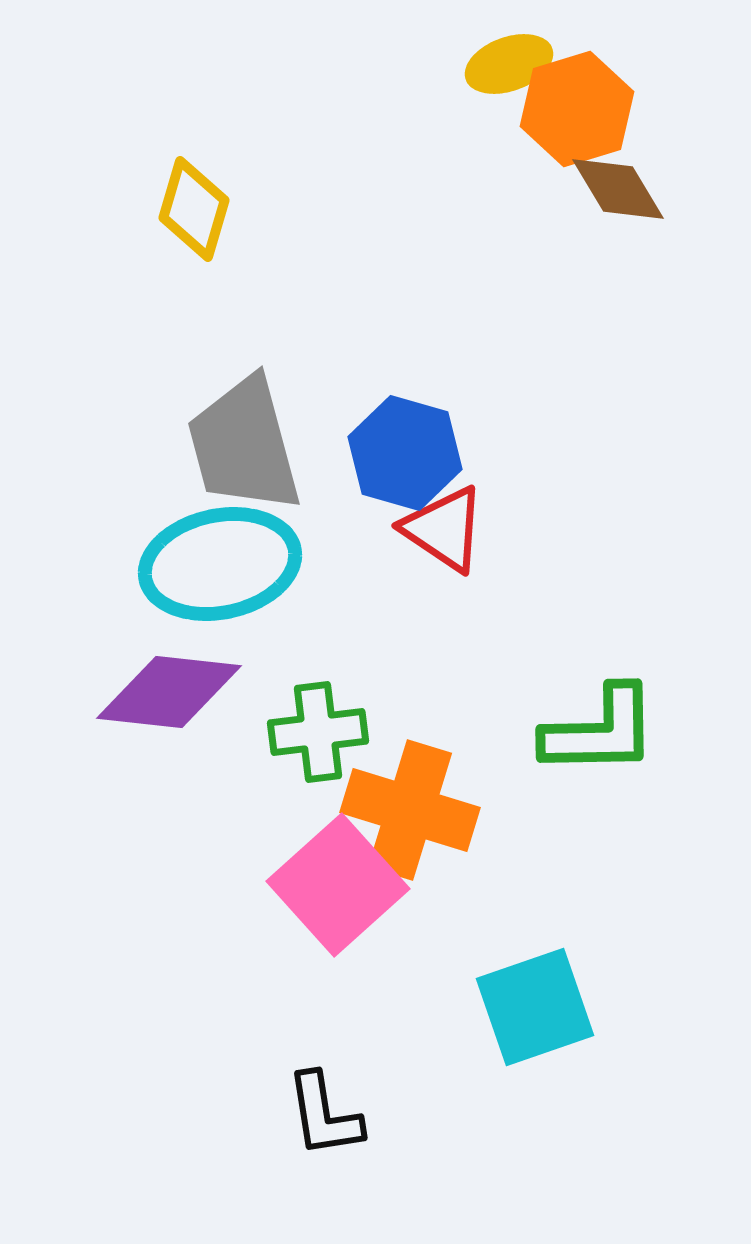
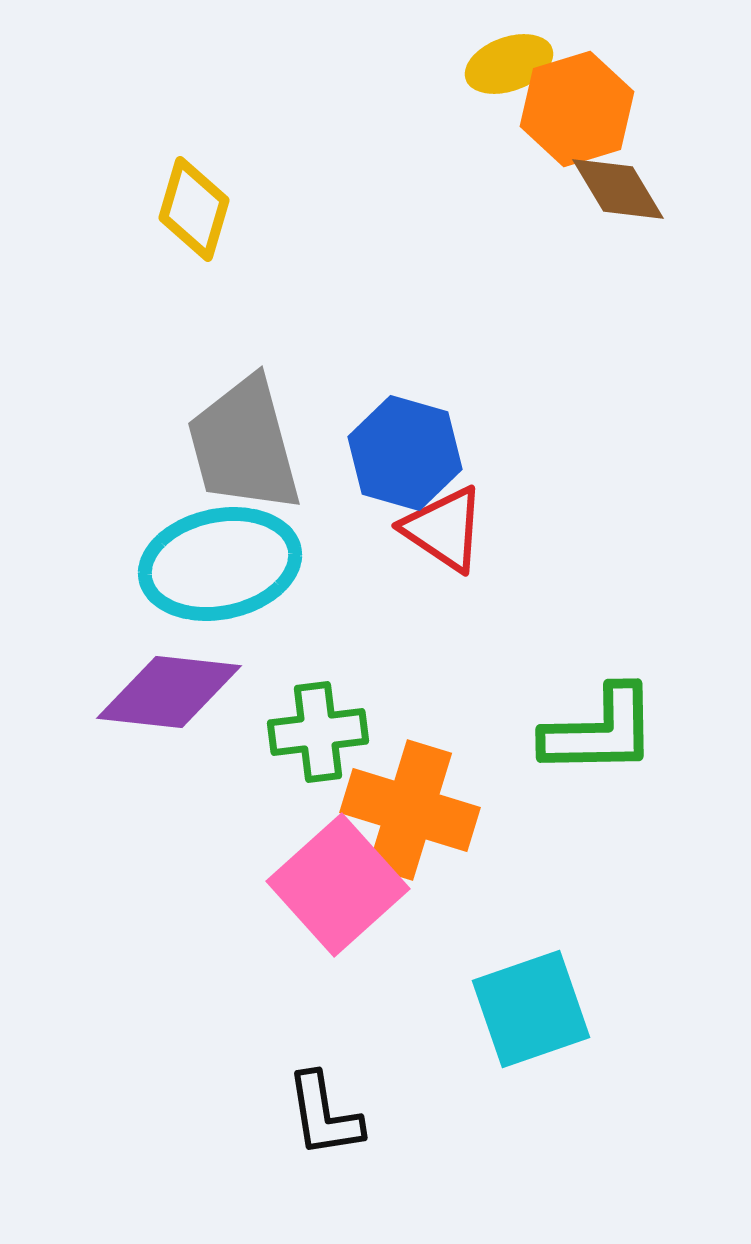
cyan square: moved 4 px left, 2 px down
